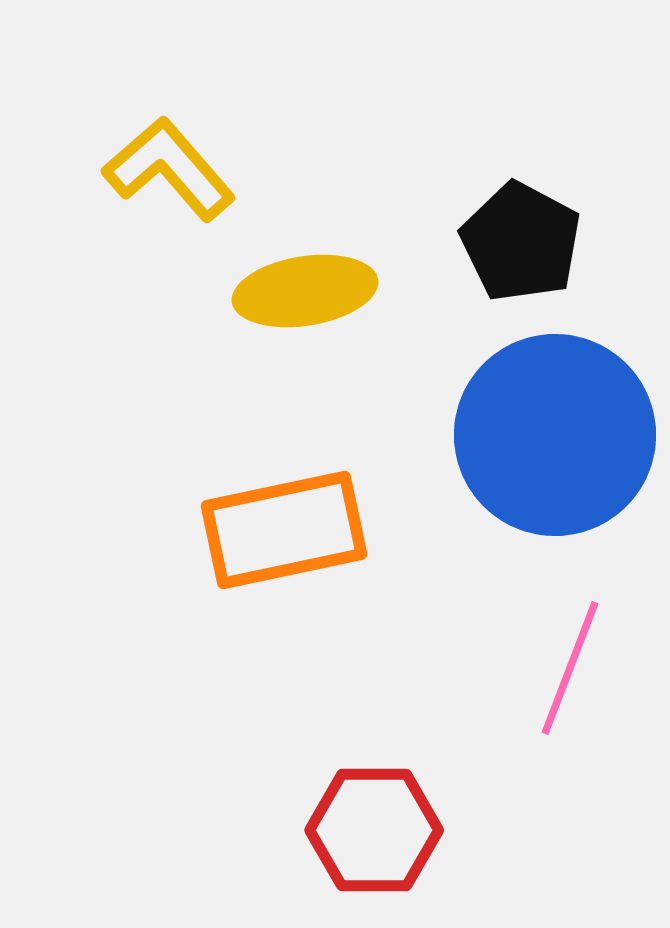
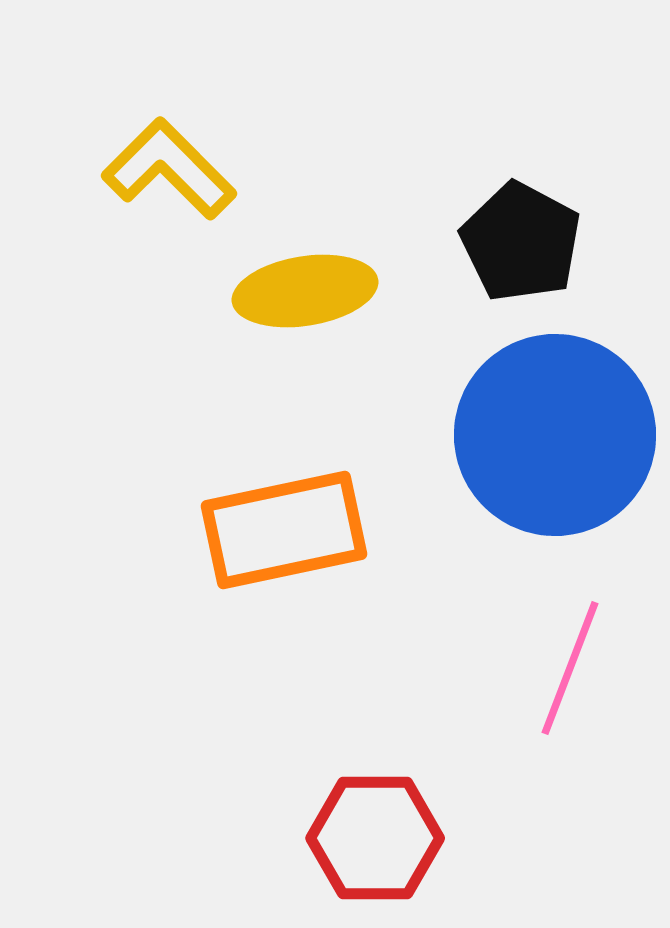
yellow L-shape: rotated 4 degrees counterclockwise
red hexagon: moved 1 px right, 8 px down
